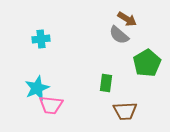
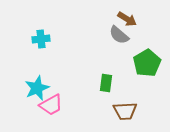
pink trapezoid: rotated 35 degrees counterclockwise
